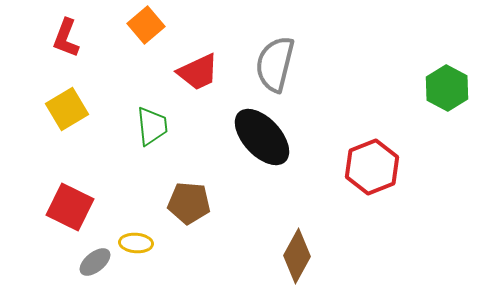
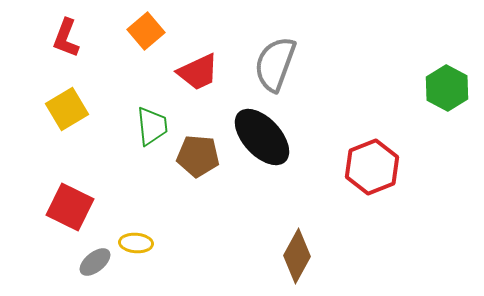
orange square: moved 6 px down
gray semicircle: rotated 6 degrees clockwise
brown pentagon: moved 9 px right, 47 px up
